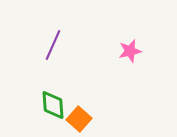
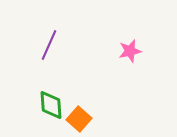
purple line: moved 4 px left
green diamond: moved 2 px left
